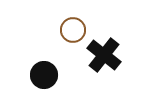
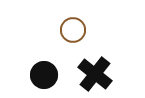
black cross: moved 9 px left, 19 px down
